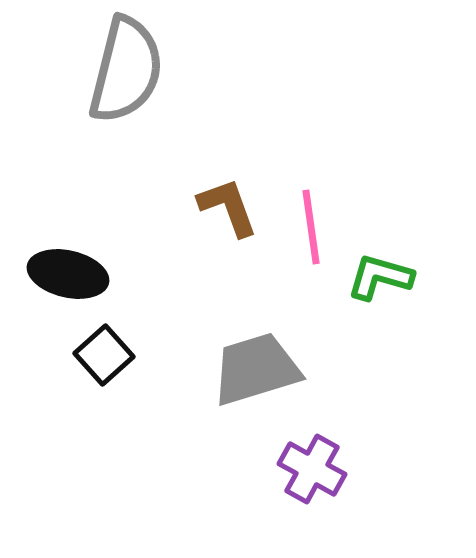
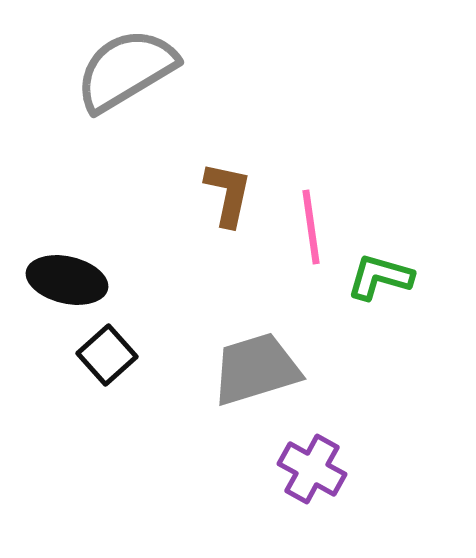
gray semicircle: rotated 135 degrees counterclockwise
brown L-shape: moved 13 px up; rotated 32 degrees clockwise
black ellipse: moved 1 px left, 6 px down
black square: moved 3 px right
